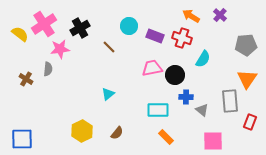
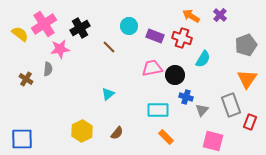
gray pentagon: rotated 15 degrees counterclockwise
blue cross: rotated 16 degrees clockwise
gray rectangle: moved 1 px right, 4 px down; rotated 15 degrees counterclockwise
gray triangle: rotated 32 degrees clockwise
pink square: rotated 15 degrees clockwise
